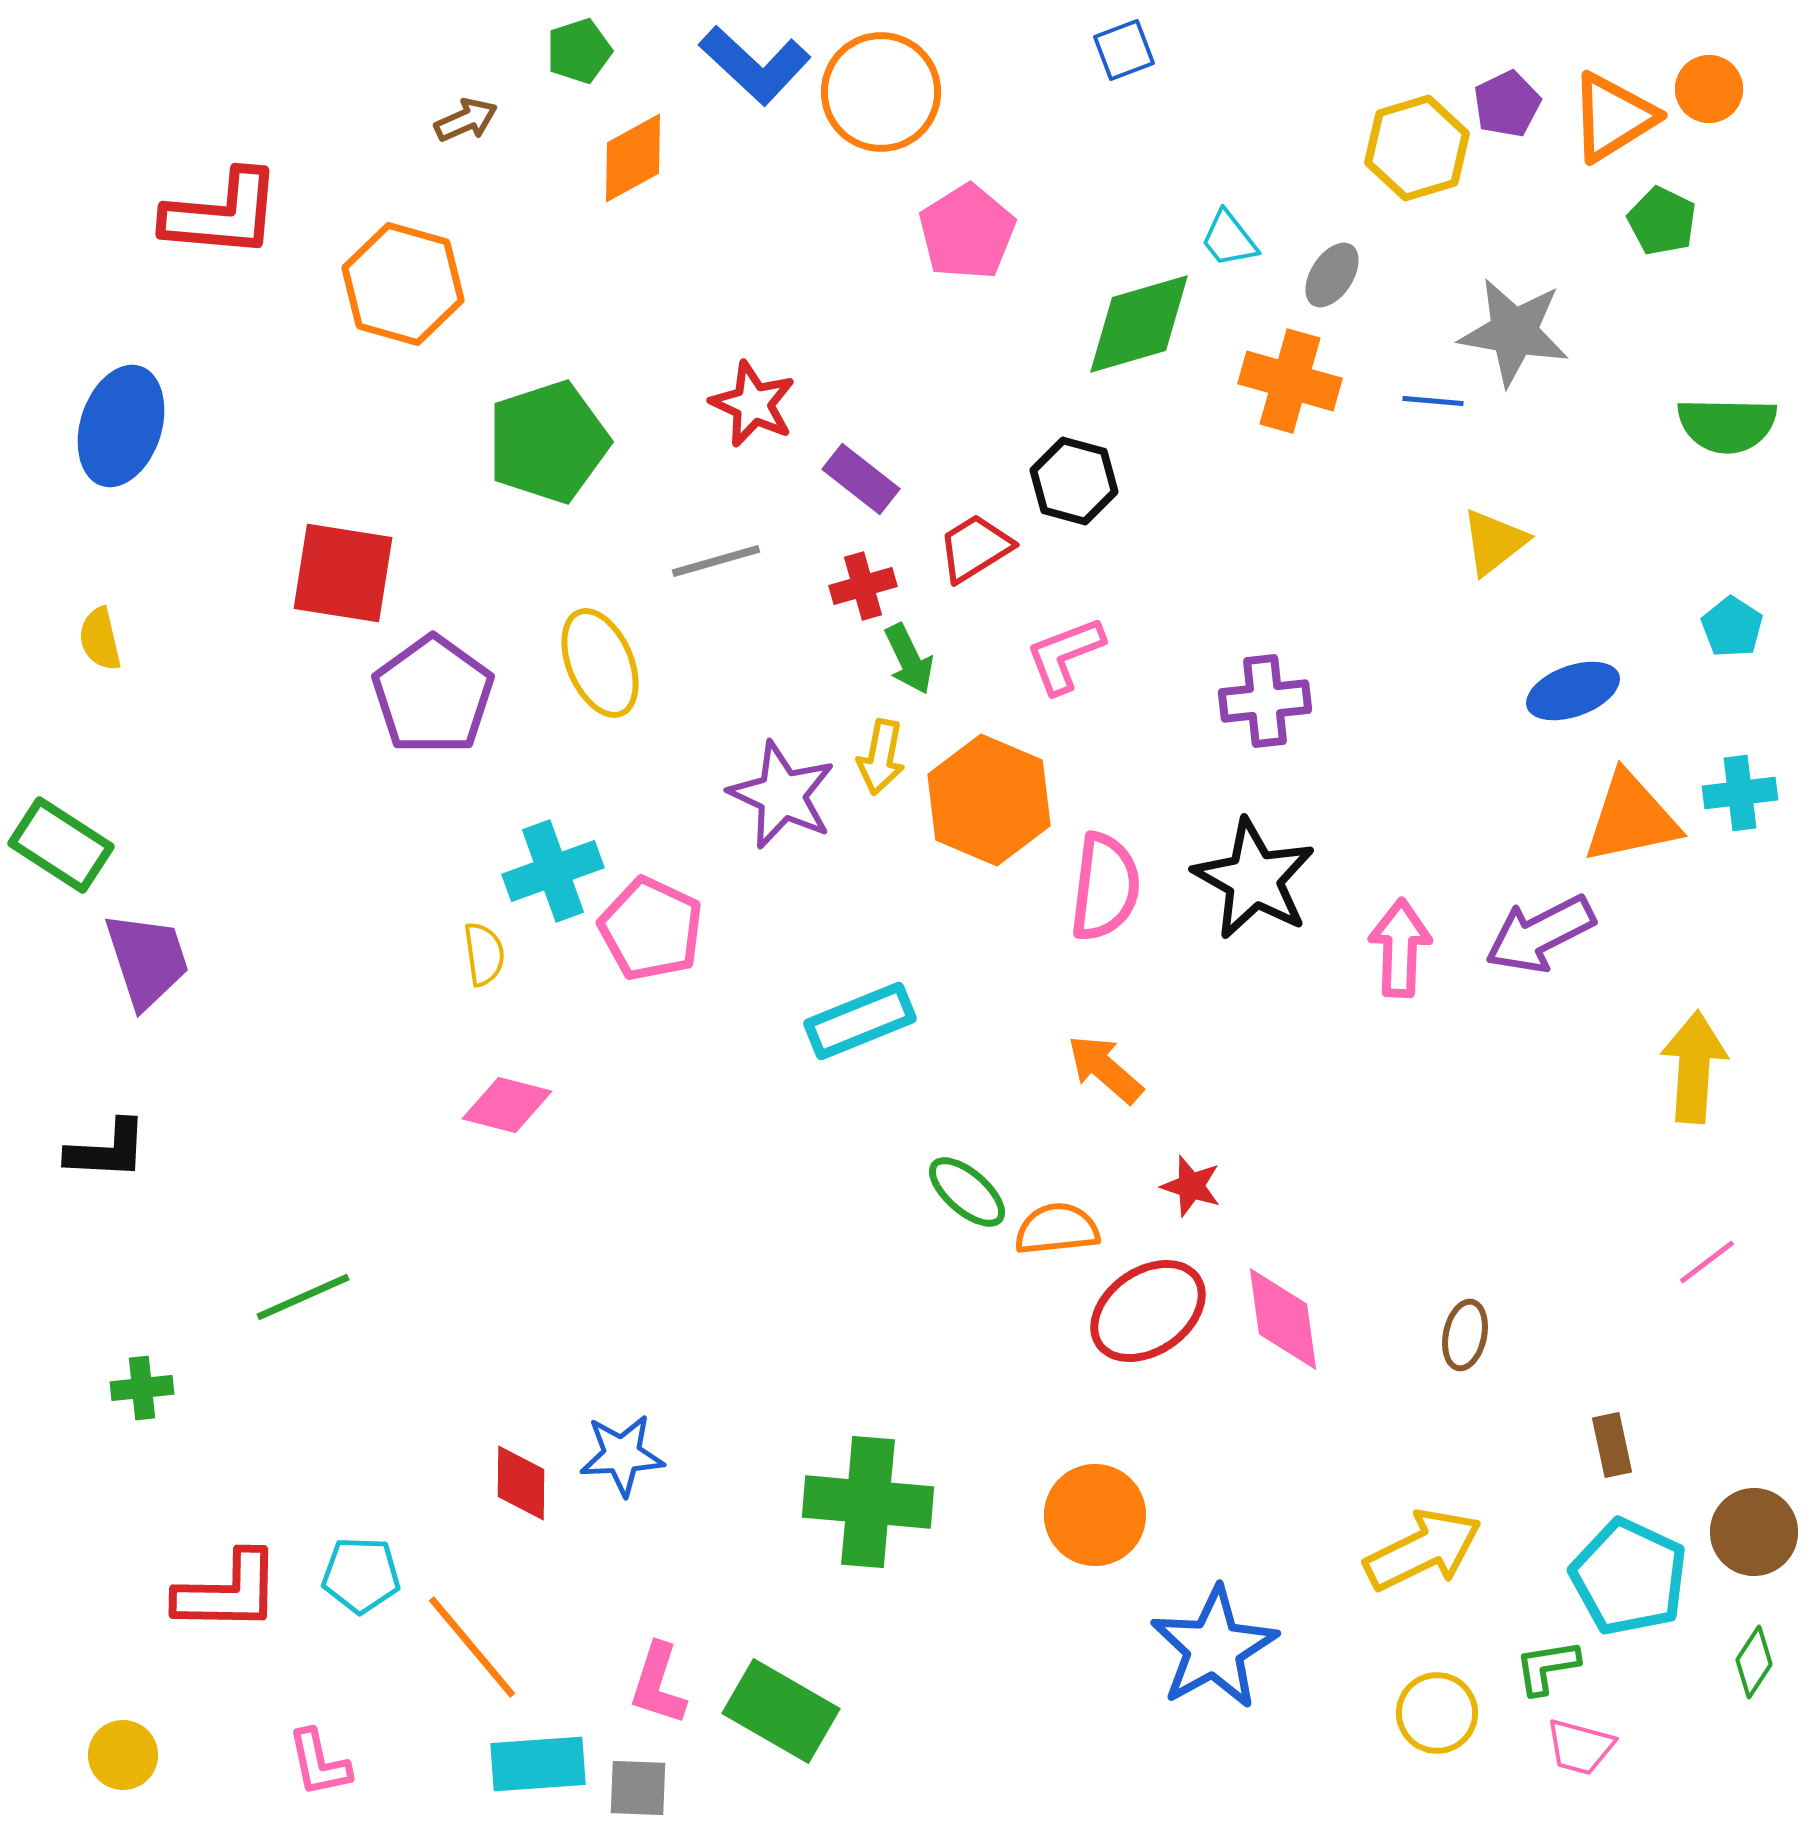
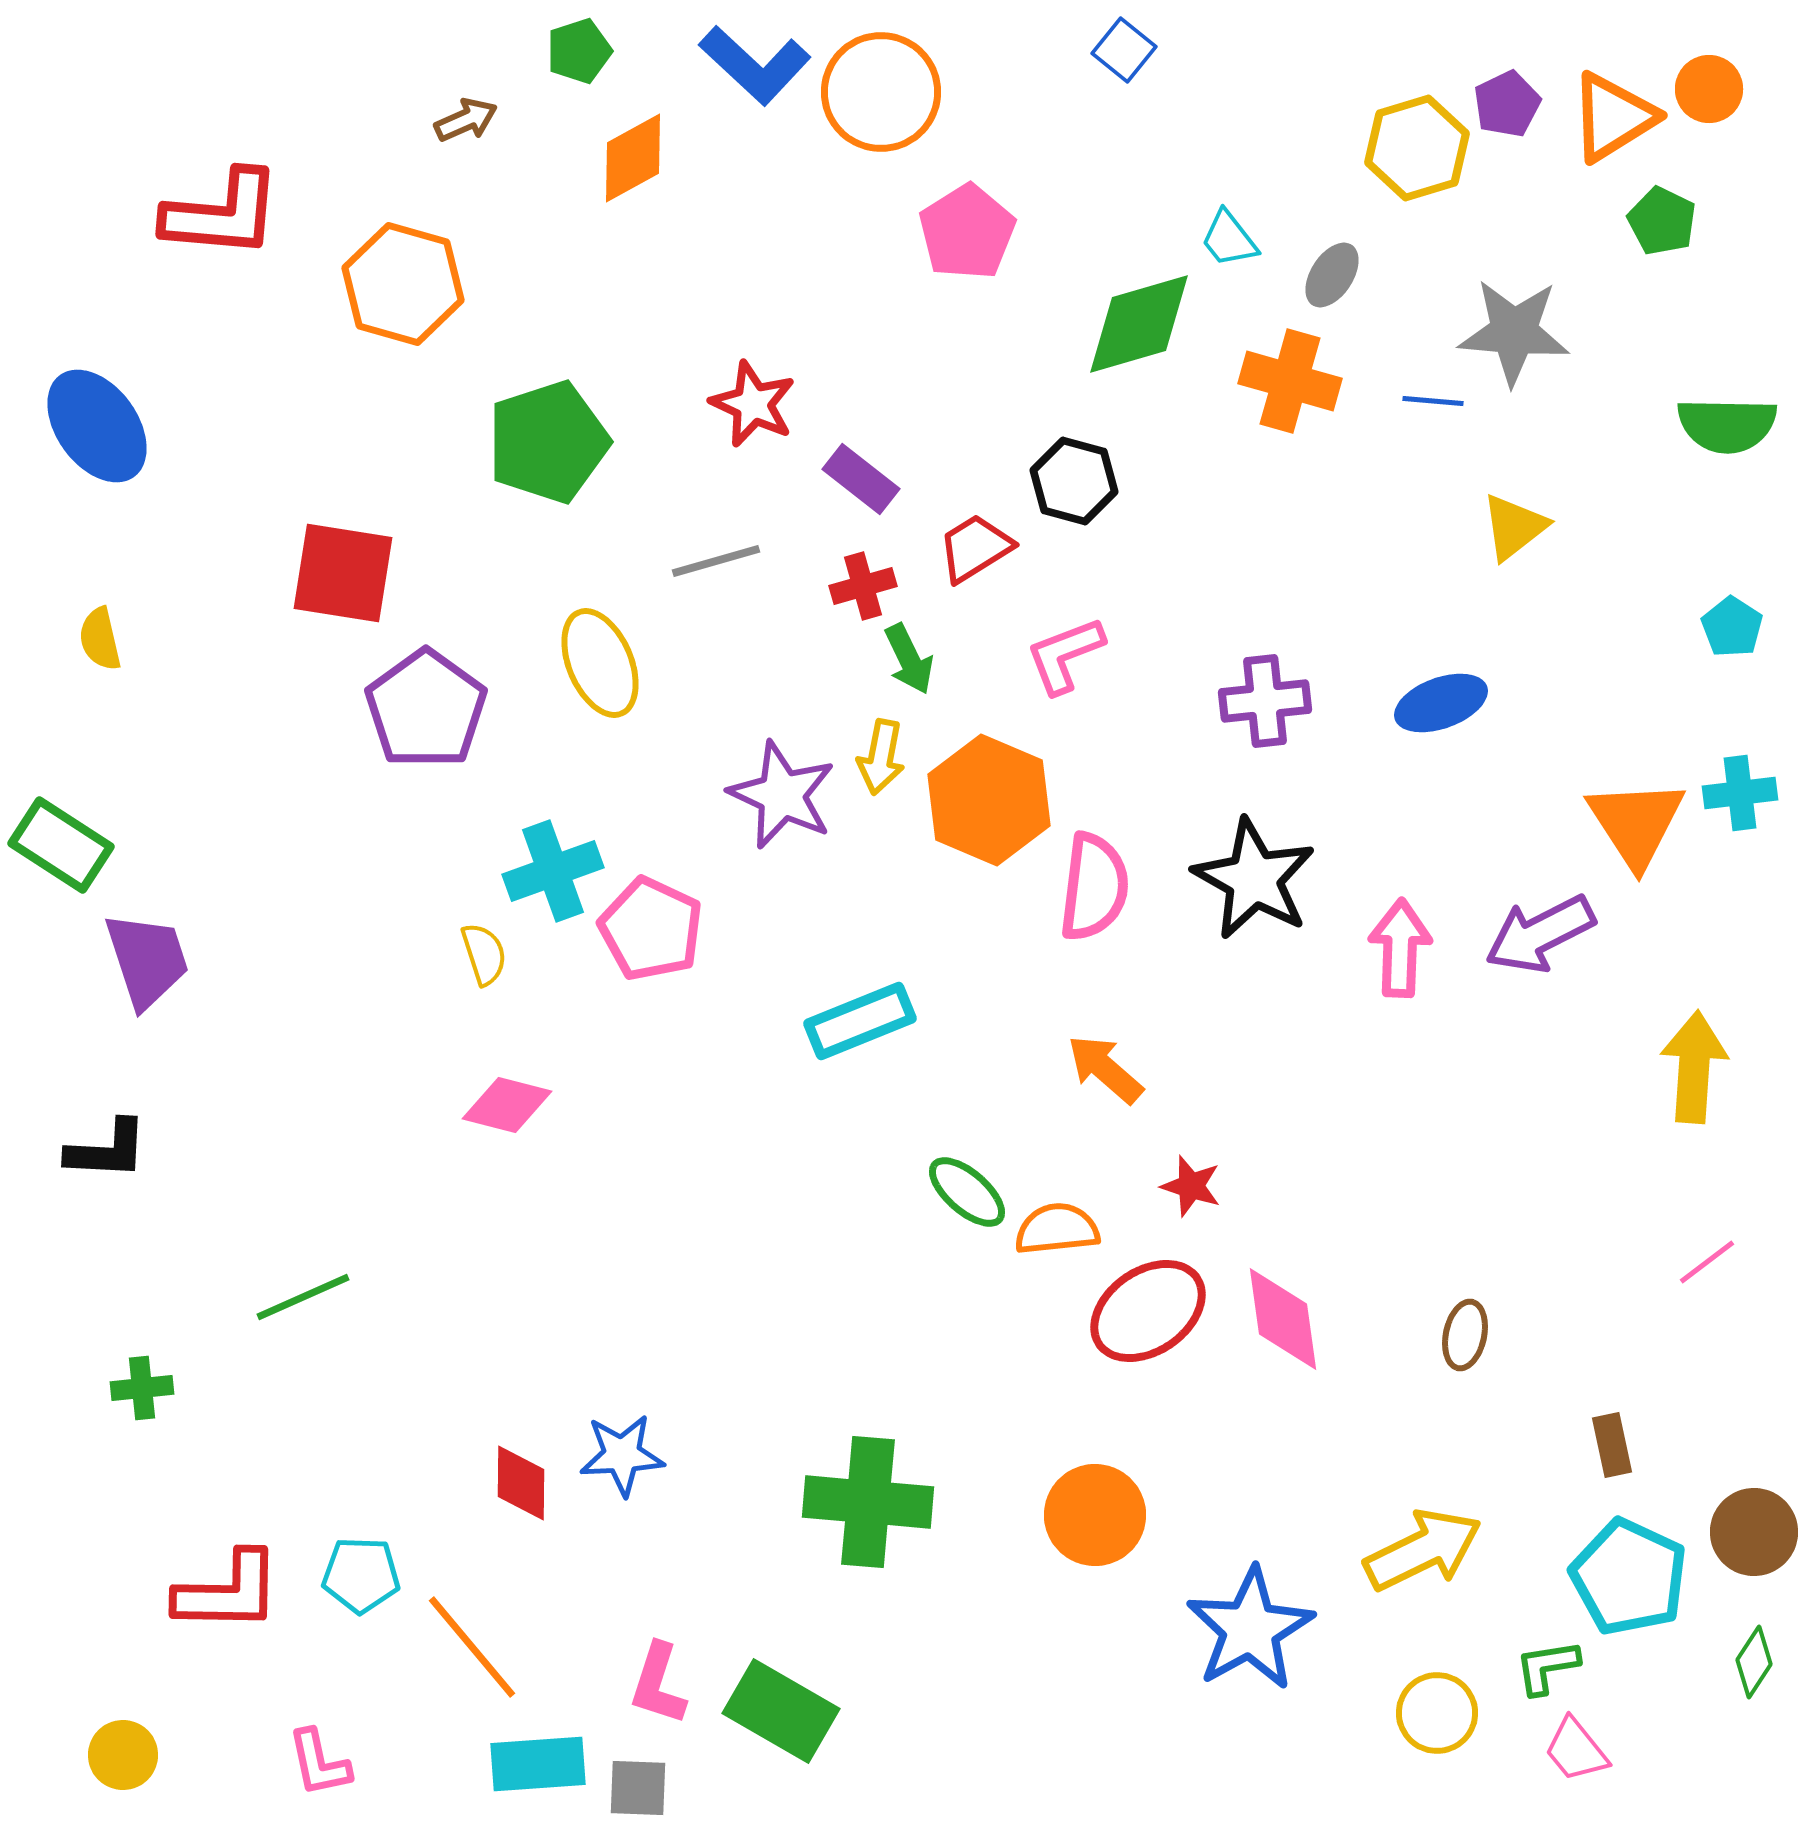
blue square at (1124, 50): rotated 30 degrees counterclockwise
gray star at (1514, 332): rotated 5 degrees counterclockwise
blue ellipse at (121, 426): moved 24 px left; rotated 54 degrees counterclockwise
yellow triangle at (1494, 542): moved 20 px right, 15 px up
blue ellipse at (1573, 691): moved 132 px left, 12 px down
purple pentagon at (433, 695): moved 7 px left, 14 px down
orange triangle at (1631, 818): moved 5 px right, 5 px down; rotated 51 degrees counterclockwise
pink semicircle at (1105, 887): moved 11 px left
yellow semicircle at (484, 954): rotated 10 degrees counterclockwise
blue star at (1214, 1648): moved 36 px right, 19 px up
pink trapezoid at (1580, 1747): moved 4 px left, 3 px down; rotated 36 degrees clockwise
